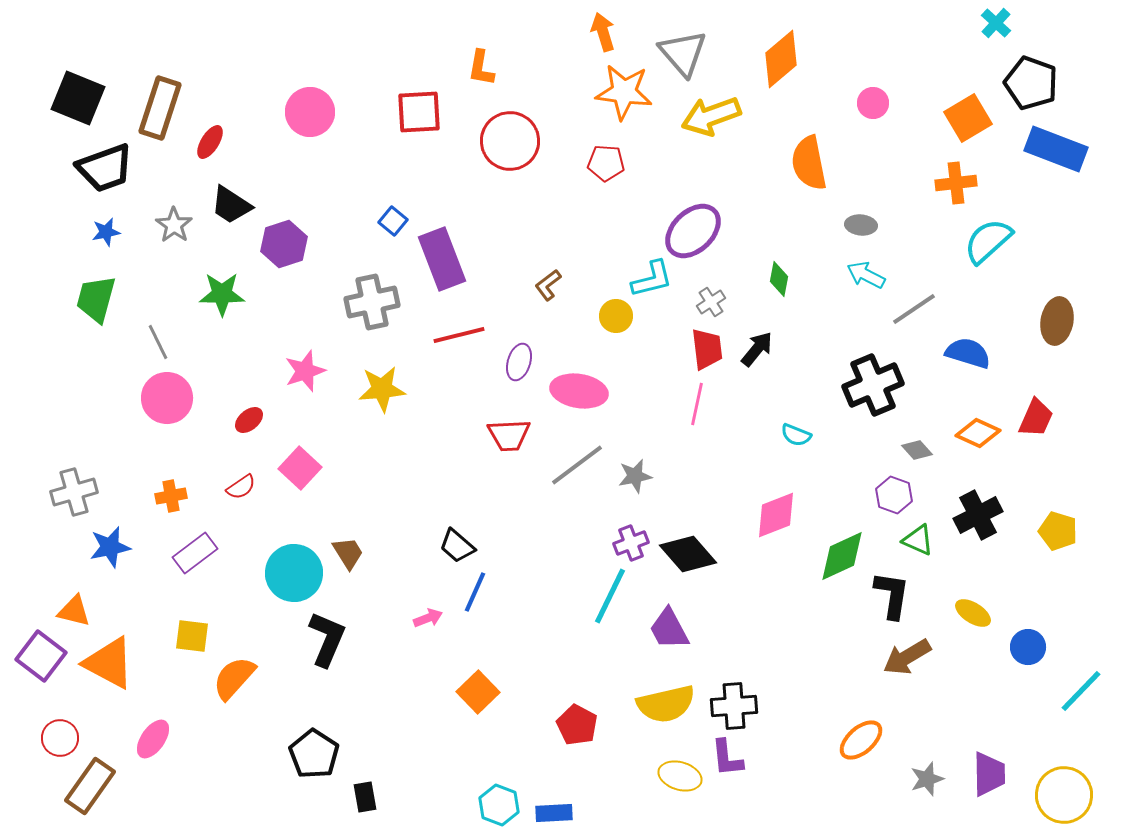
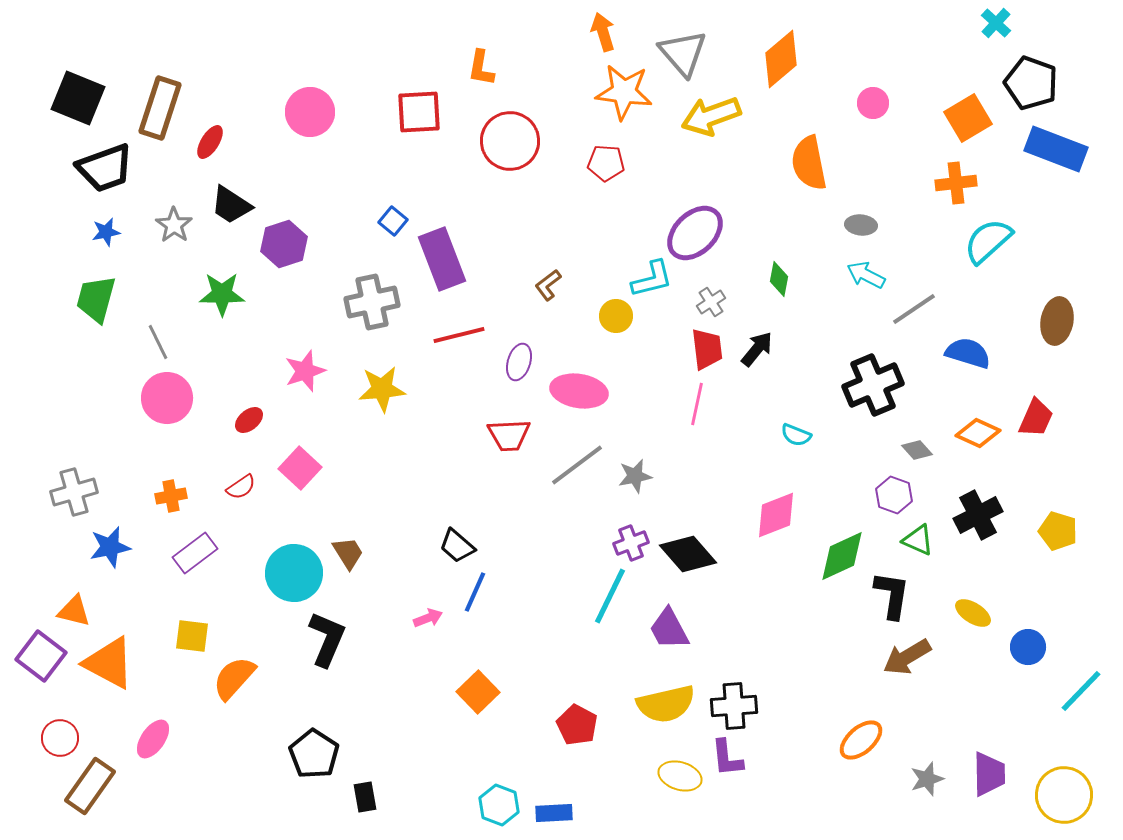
purple ellipse at (693, 231): moved 2 px right, 2 px down
